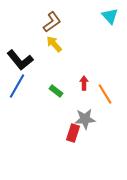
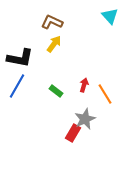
brown L-shape: rotated 120 degrees counterclockwise
yellow arrow: rotated 78 degrees clockwise
black L-shape: moved 2 px up; rotated 40 degrees counterclockwise
red arrow: moved 2 px down; rotated 16 degrees clockwise
gray star: rotated 20 degrees counterclockwise
red rectangle: rotated 12 degrees clockwise
